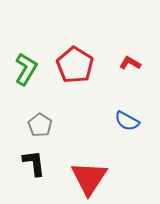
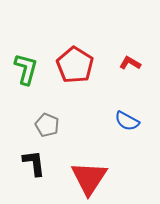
green L-shape: rotated 16 degrees counterclockwise
gray pentagon: moved 7 px right; rotated 10 degrees counterclockwise
